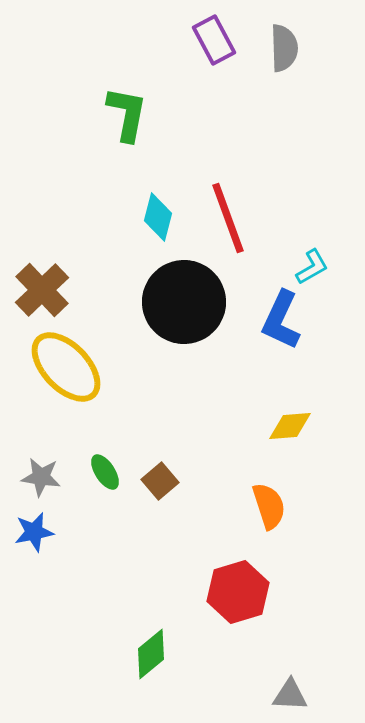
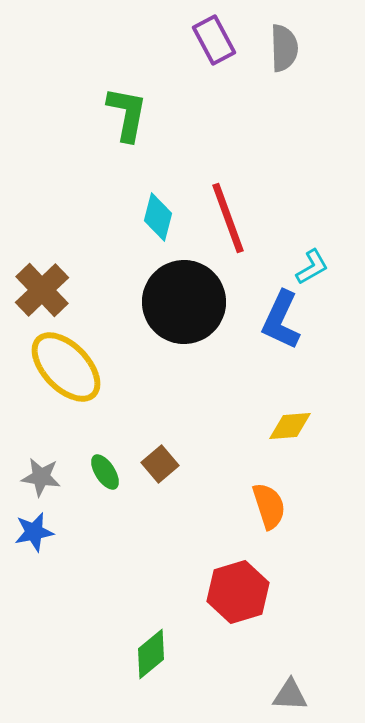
brown square: moved 17 px up
